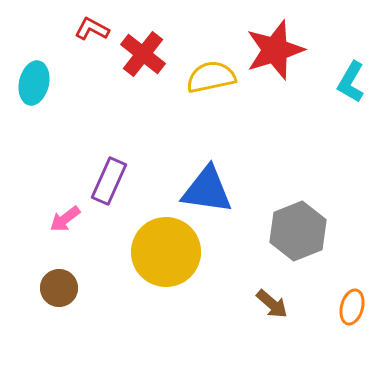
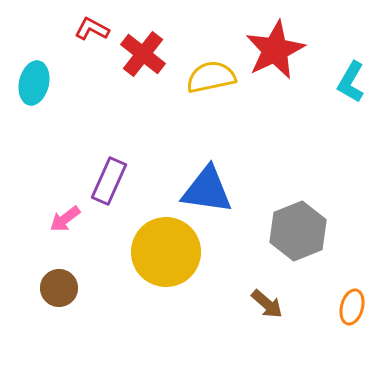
red star: rotated 8 degrees counterclockwise
brown arrow: moved 5 px left
